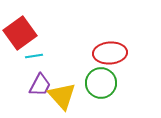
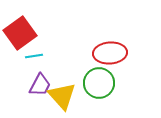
green circle: moved 2 px left
